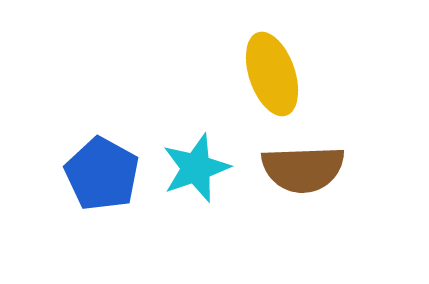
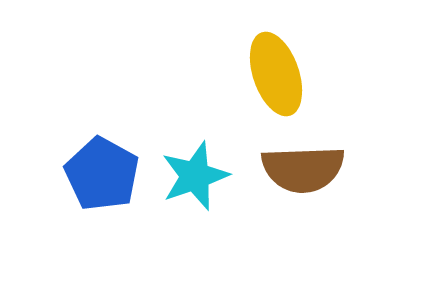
yellow ellipse: moved 4 px right
cyan star: moved 1 px left, 8 px down
